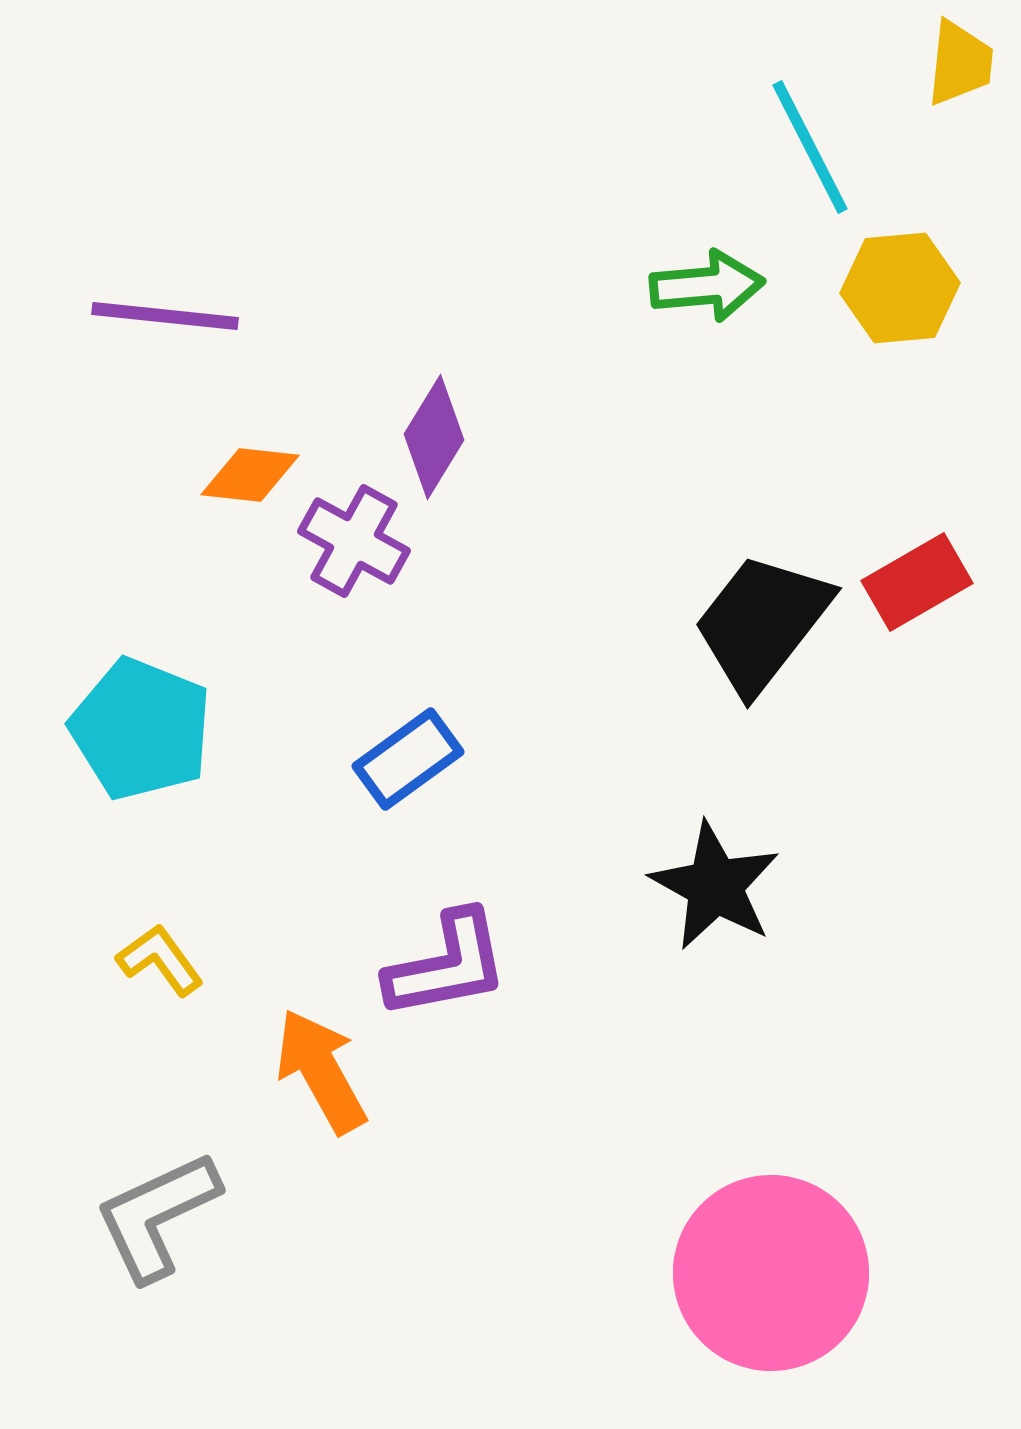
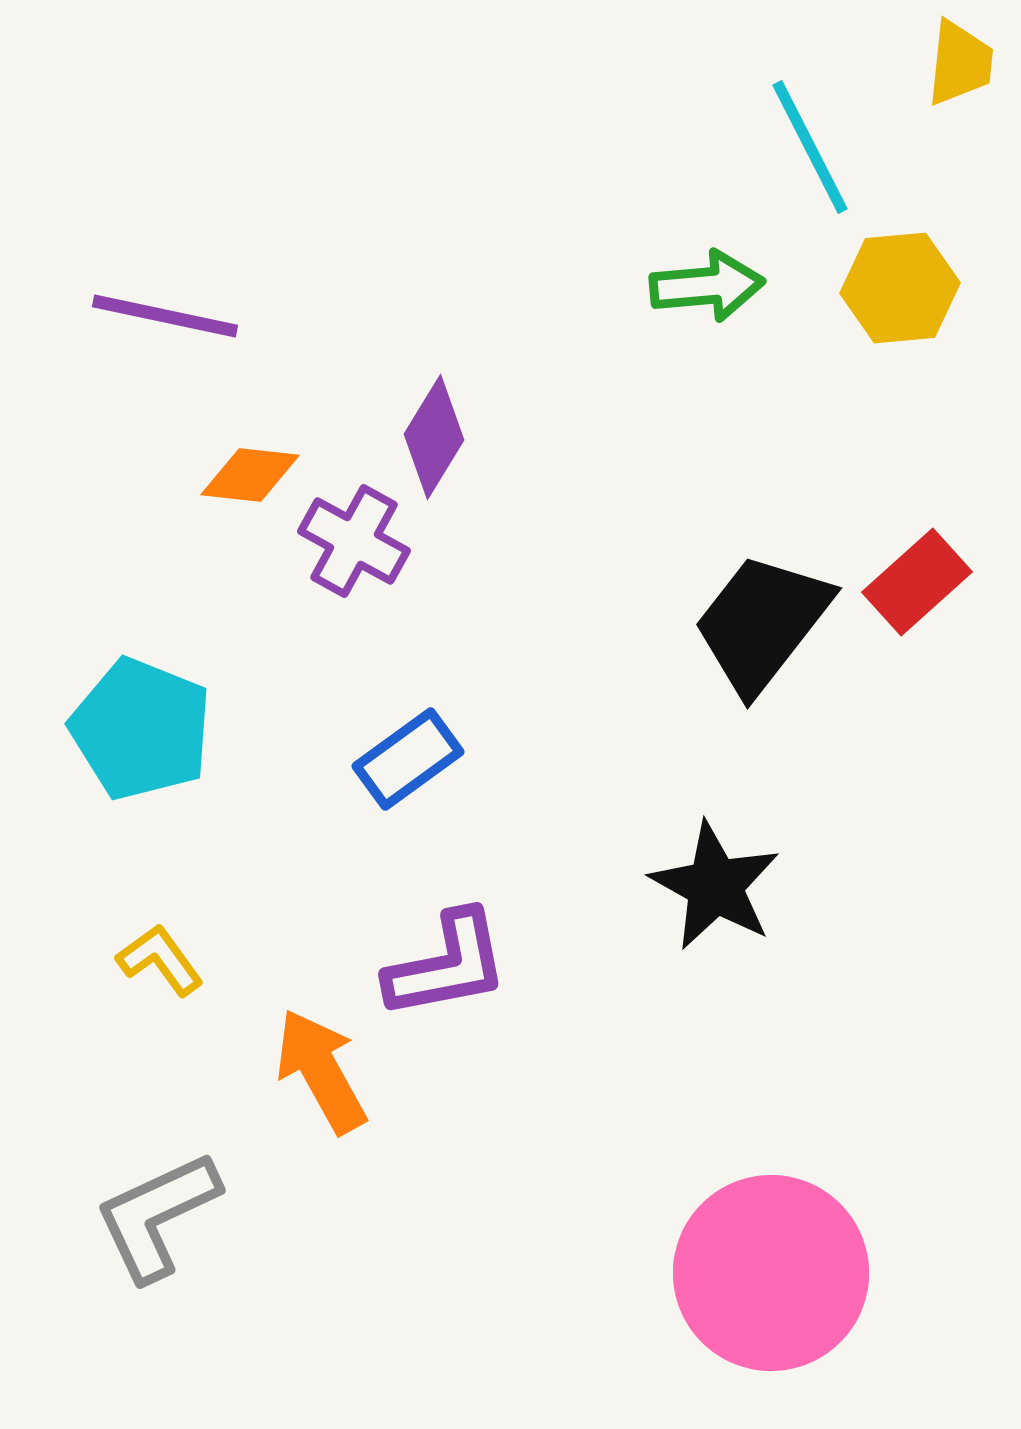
purple line: rotated 6 degrees clockwise
red rectangle: rotated 12 degrees counterclockwise
